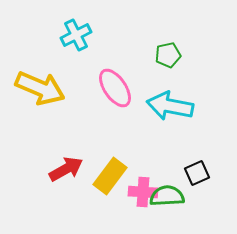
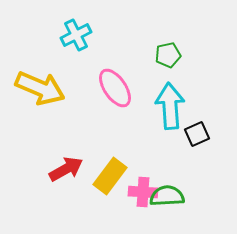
cyan arrow: rotated 75 degrees clockwise
black square: moved 39 px up
